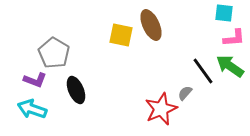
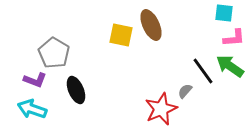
gray semicircle: moved 2 px up
